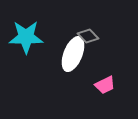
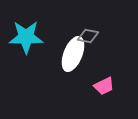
gray diamond: rotated 35 degrees counterclockwise
pink trapezoid: moved 1 px left, 1 px down
